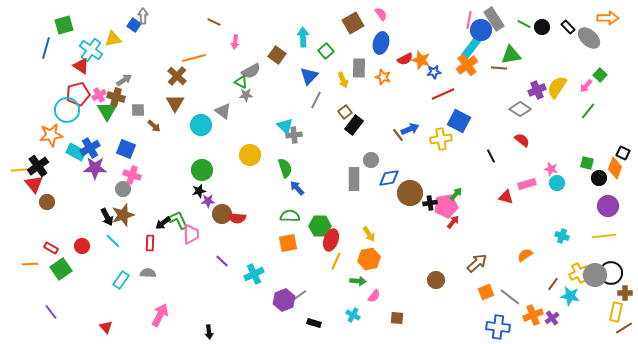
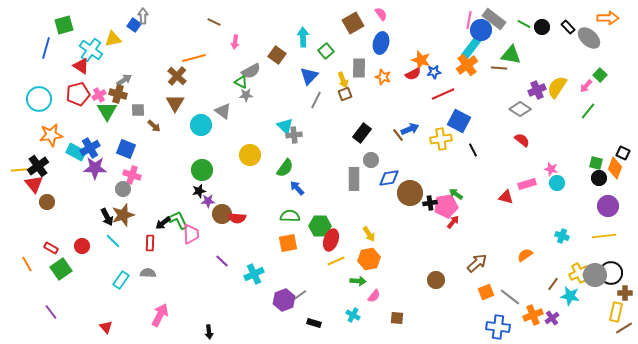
gray rectangle at (494, 19): rotated 20 degrees counterclockwise
green triangle at (511, 55): rotated 20 degrees clockwise
red semicircle at (405, 59): moved 8 px right, 15 px down
brown cross at (116, 97): moved 2 px right, 3 px up
cyan circle at (67, 110): moved 28 px left, 11 px up
brown square at (345, 112): moved 18 px up; rotated 16 degrees clockwise
black rectangle at (354, 125): moved 8 px right, 8 px down
black line at (491, 156): moved 18 px left, 6 px up
green square at (587, 163): moved 9 px right
green semicircle at (285, 168): rotated 54 degrees clockwise
green arrow at (456, 194): rotated 96 degrees counterclockwise
yellow line at (336, 261): rotated 42 degrees clockwise
orange line at (30, 264): moved 3 px left; rotated 63 degrees clockwise
